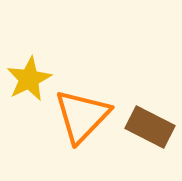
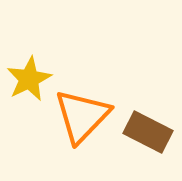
brown rectangle: moved 2 px left, 5 px down
